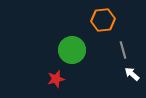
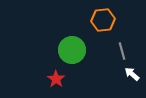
gray line: moved 1 px left, 1 px down
red star: rotated 24 degrees counterclockwise
